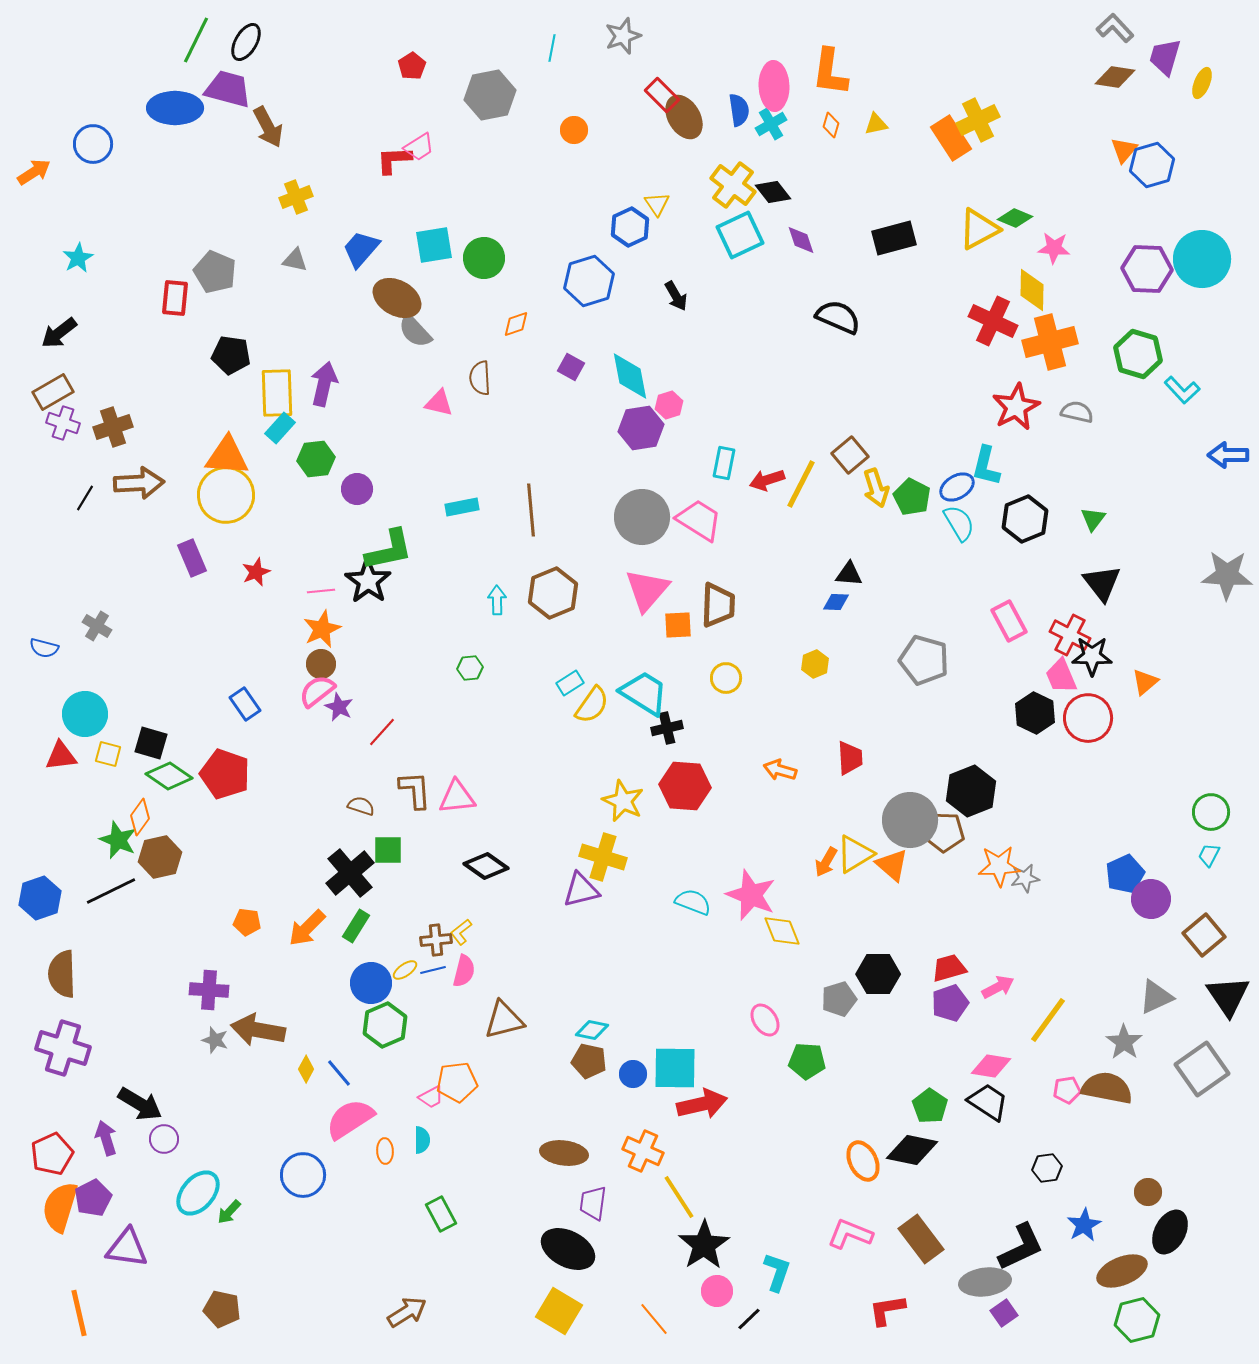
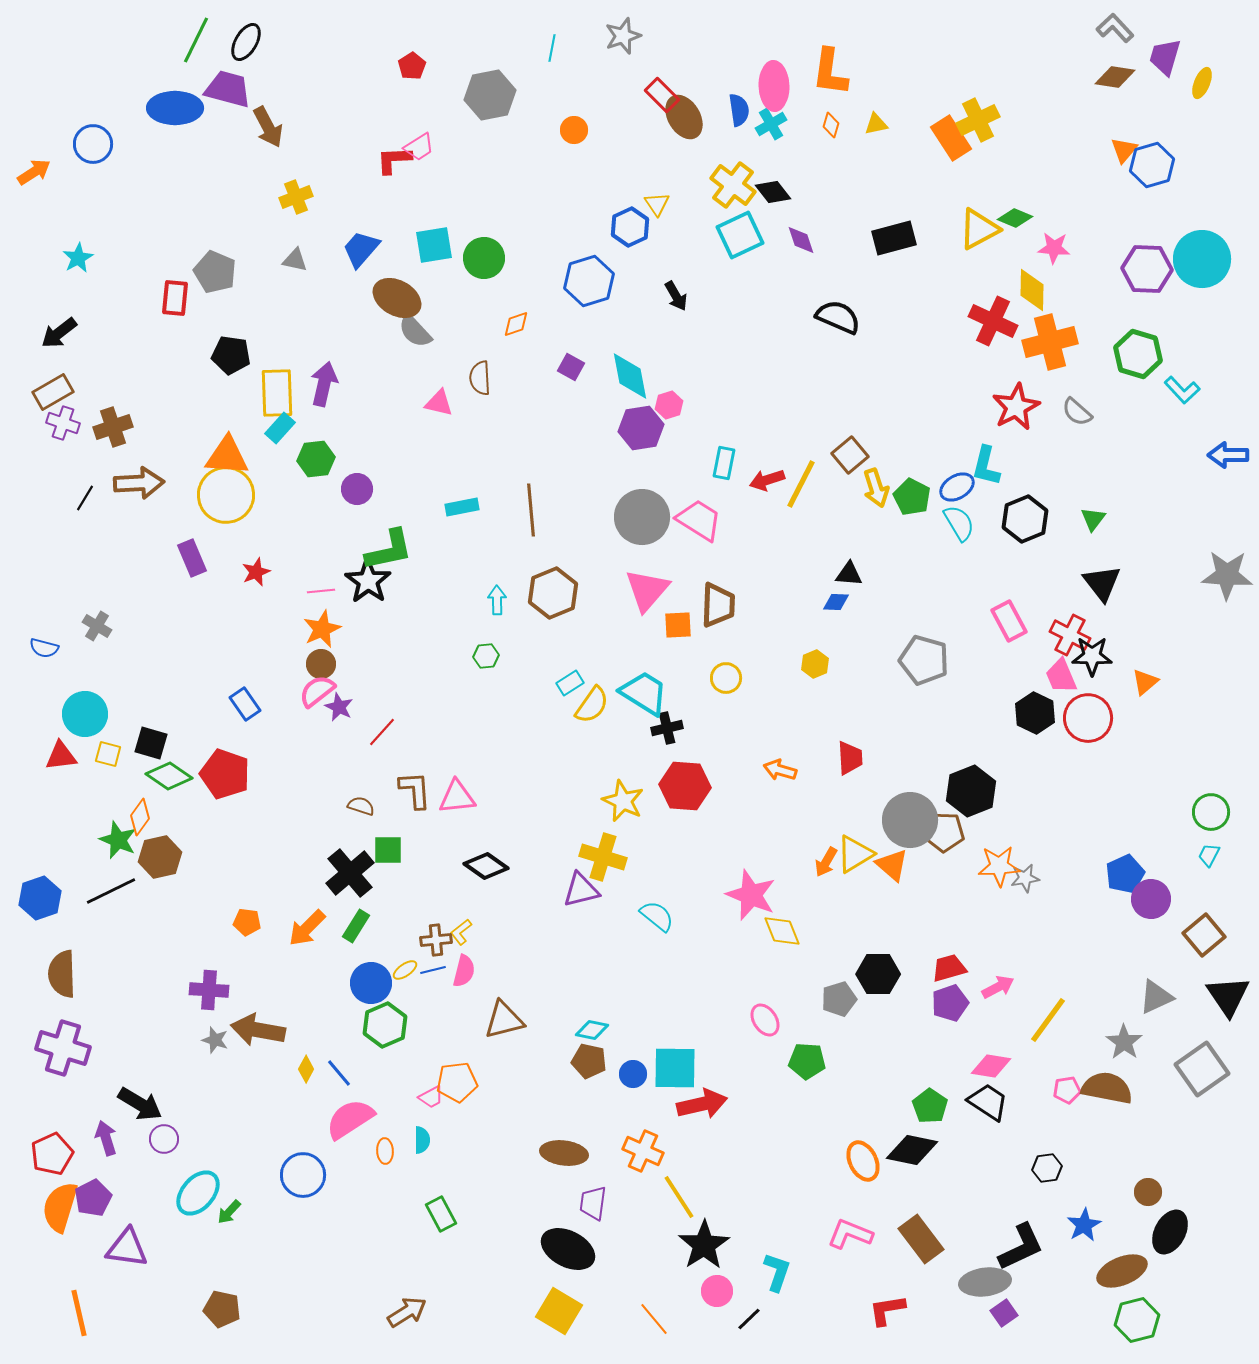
gray semicircle at (1077, 412): rotated 152 degrees counterclockwise
green hexagon at (470, 668): moved 16 px right, 12 px up
cyan semicircle at (693, 902): moved 36 px left, 14 px down; rotated 18 degrees clockwise
